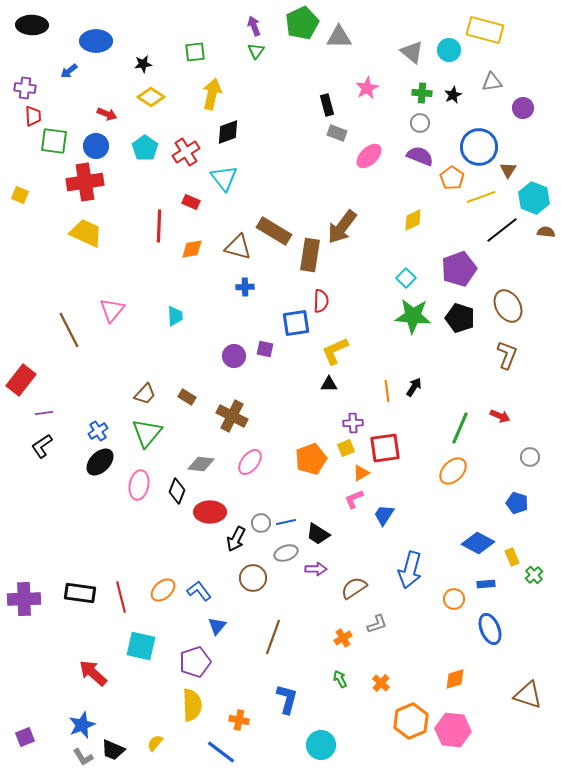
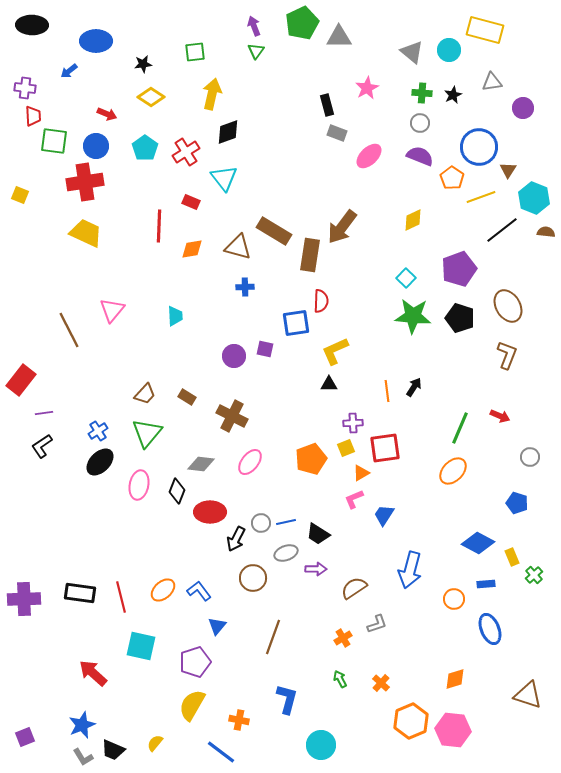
yellow semicircle at (192, 705): rotated 148 degrees counterclockwise
